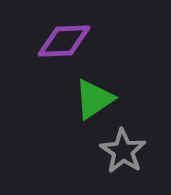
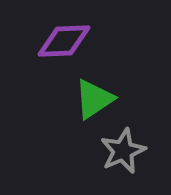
gray star: rotated 15 degrees clockwise
